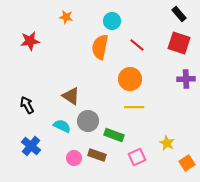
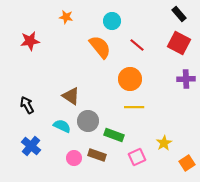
red square: rotated 10 degrees clockwise
orange semicircle: rotated 130 degrees clockwise
yellow star: moved 3 px left; rotated 14 degrees clockwise
